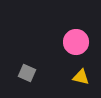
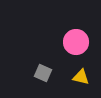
gray square: moved 16 px right
